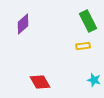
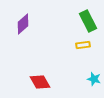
yellow rectangle: moved 1 px up
cyan star: moved 1 px up
